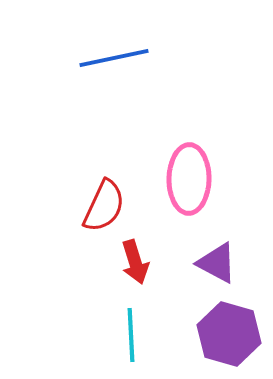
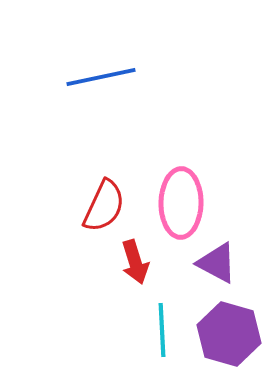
blue line: moved 13 px left, 19 px down
pink ellipse: moved 8 px left, 24 px down
cyan line: moved 31 px right, 5 px up
